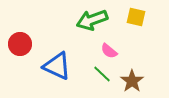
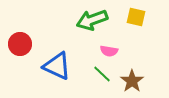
pink semicircle: rotated 30 degrees counterclockwise
